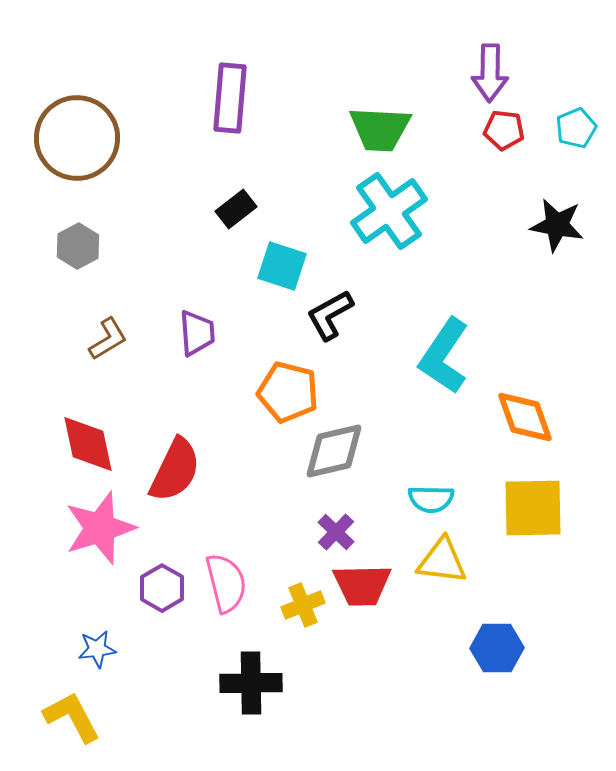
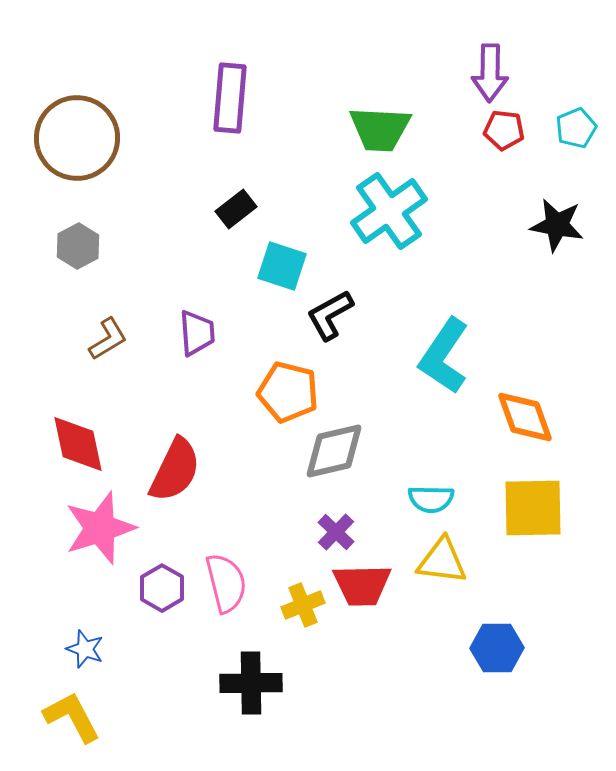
red diamond: moved 10 px left
blue star: moved 12 px left; rotated 27 degrees clockwise
